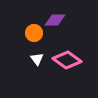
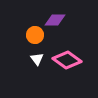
orange circle: moved 1 px right, 2 px down
